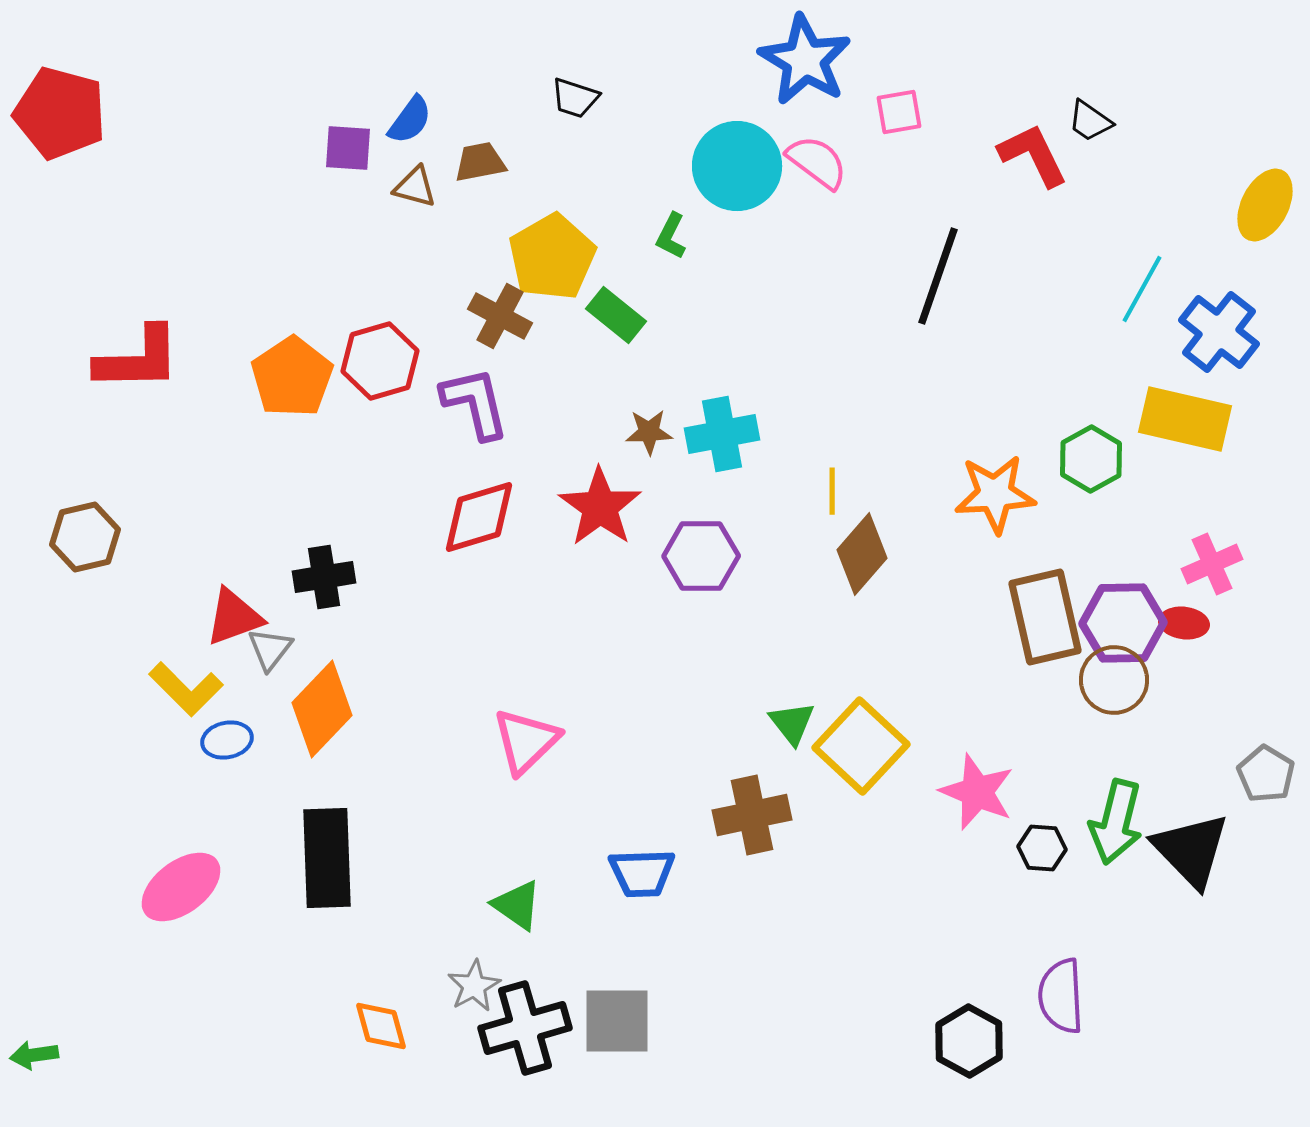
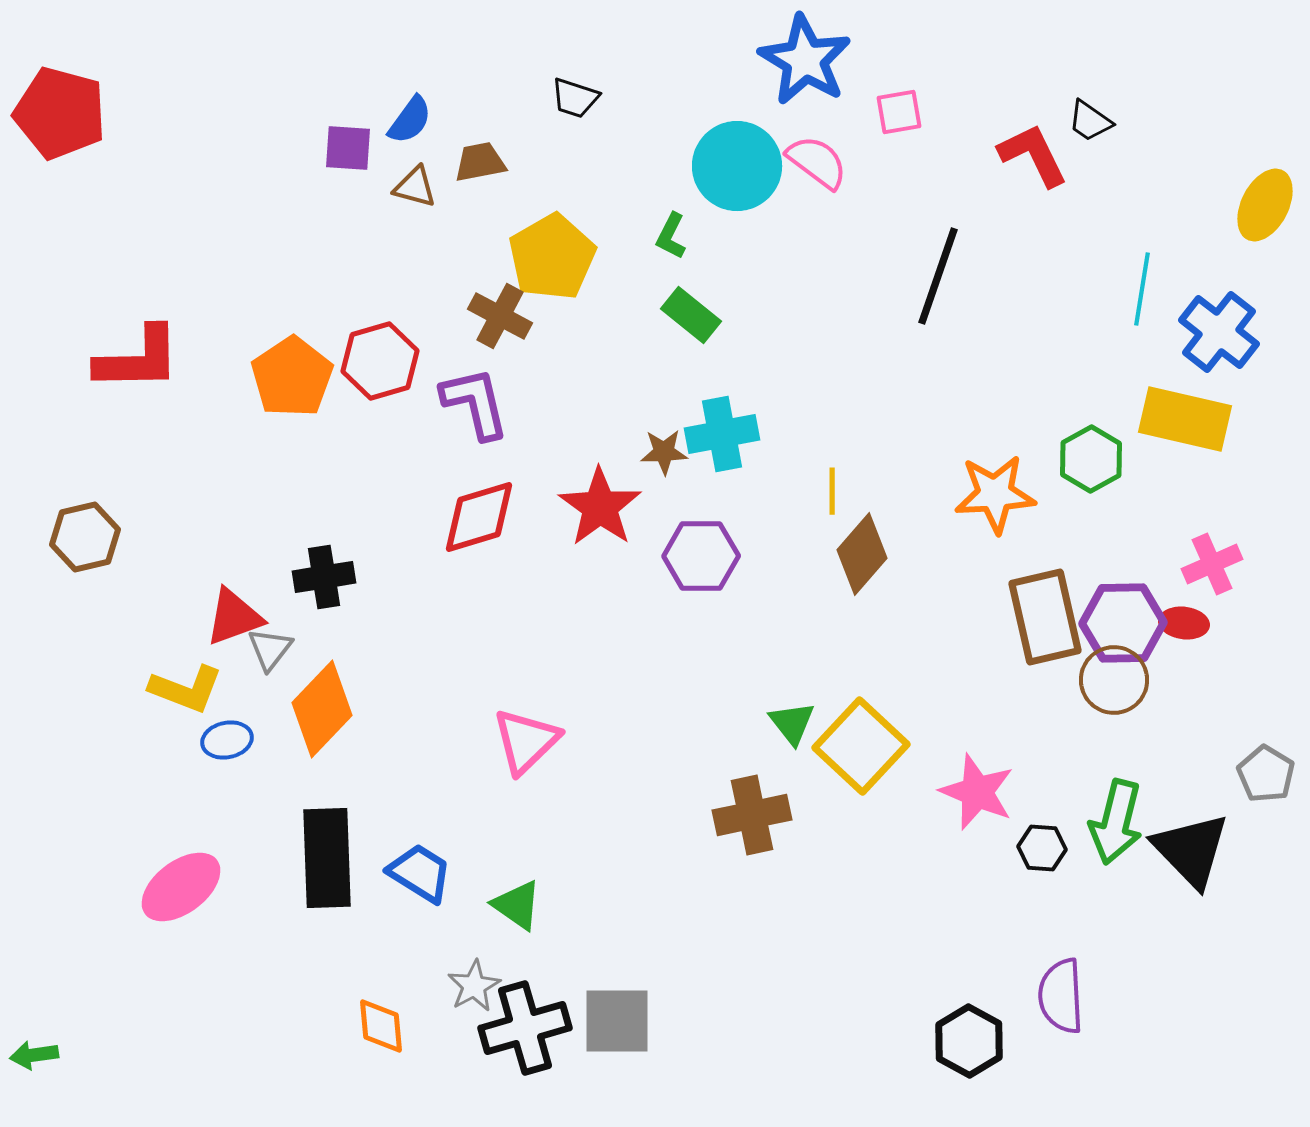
cyan line at (1142, 289): rotated 20 degrees counterclockwise
green rectangle at (616, 315): moved 75 px right
brown star at (649, 432): moved 15 px right, 20 px down
yellow L-shape at (186, 689): rotated 24 degrees counterclockwise
blue trapezoid at (642, 873): moved 222 px left; rotated 146 degrees counterclockwise
orange diamond at (381, 1026): rotated 10 degrees clockwise
